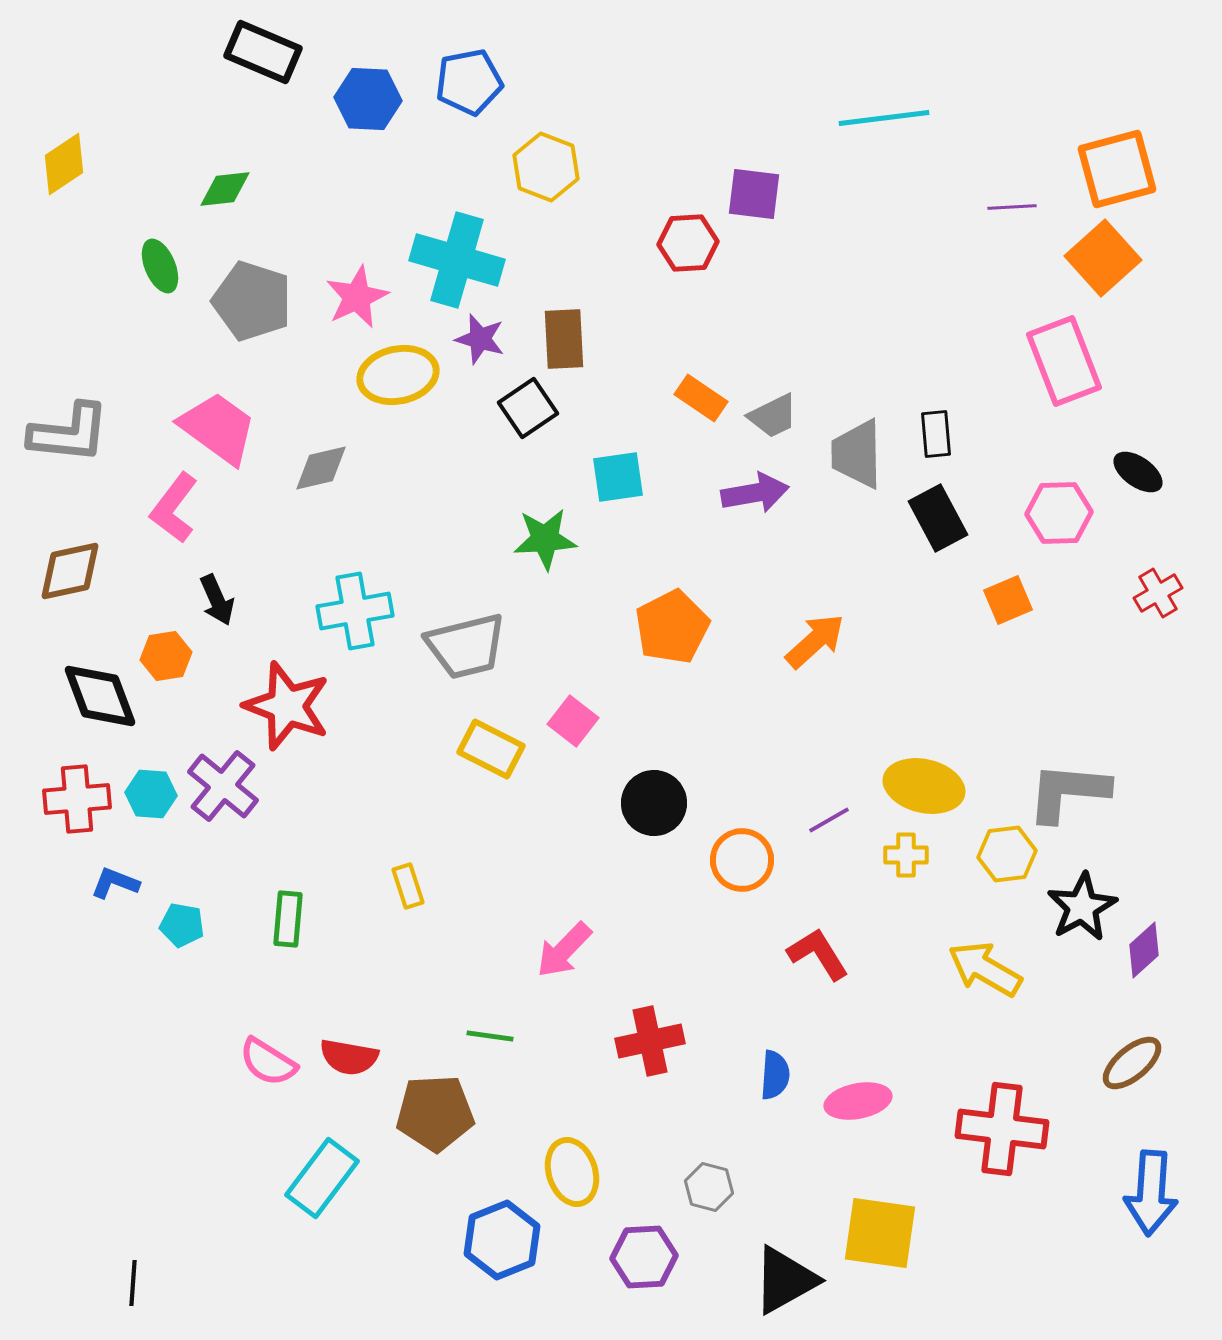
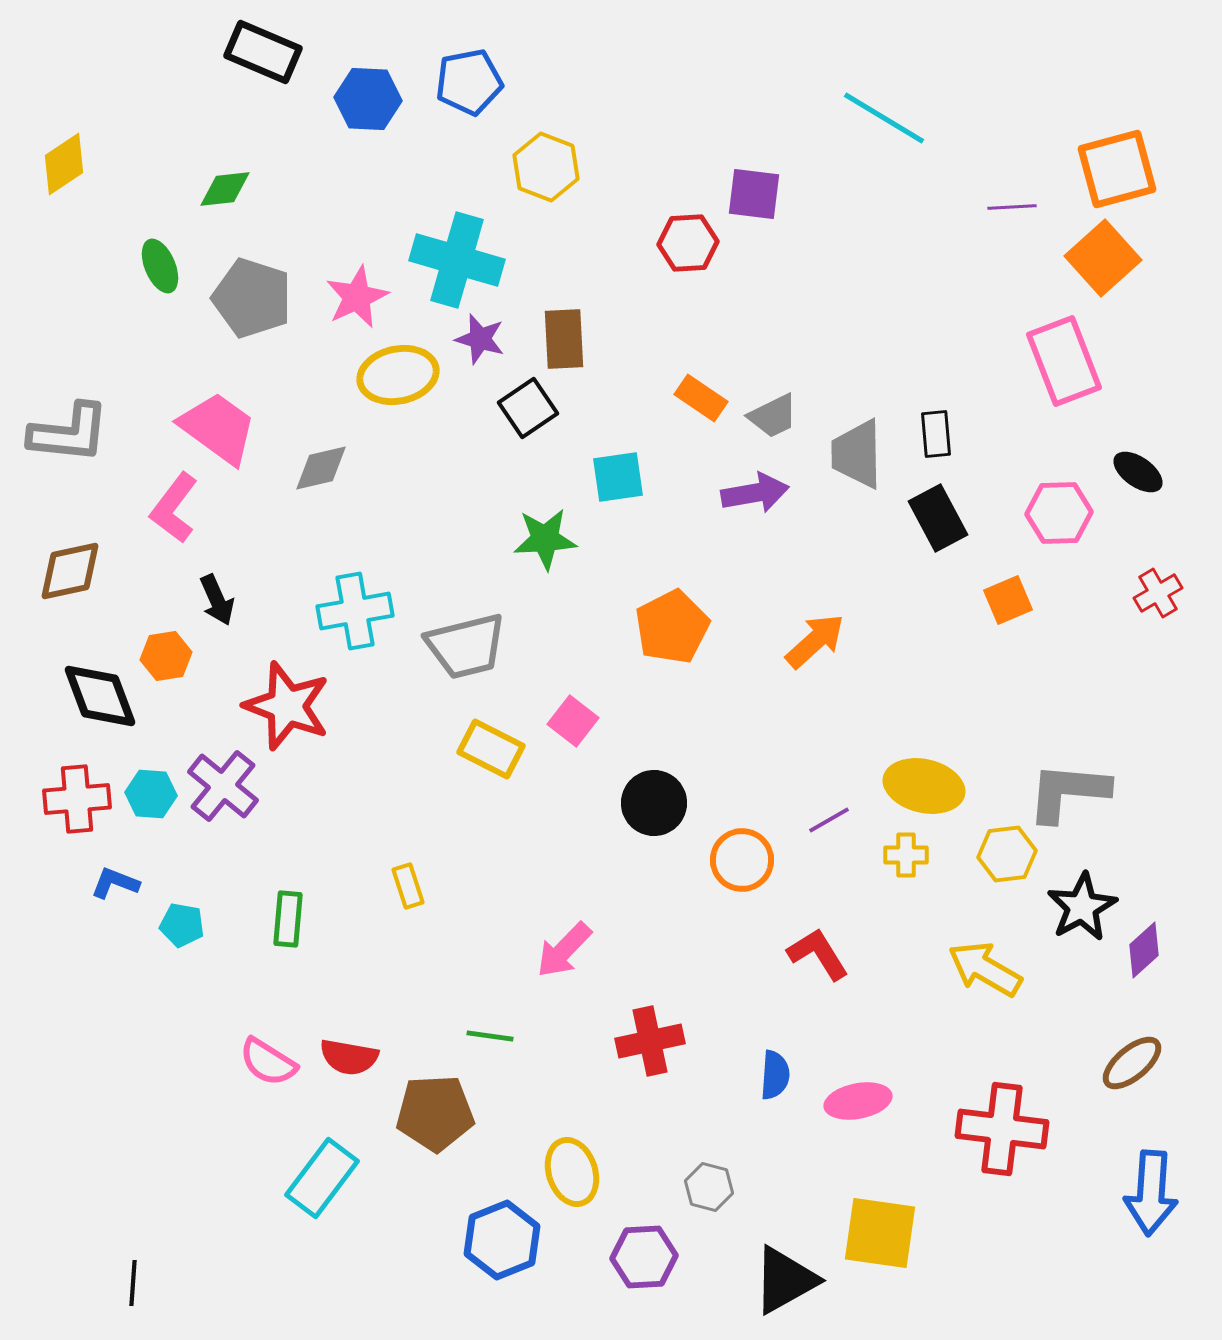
cyan line at (884, 118): rotated 38 degrees clockwise
gray pentagon at (252, 301): moved 3 px up
